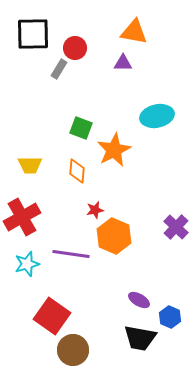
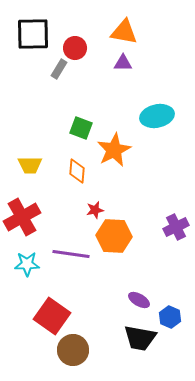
orange triangle: moved 10 px left
purple cross: rotated 20 degrees clockwise
orange hexagon: rotated 20 degrees counterclockwise
cyan star: rotated 15 degrees clockwise
